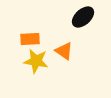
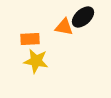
orange triangle: moved 24 px up; rotated 24 degrees counterclockwise
